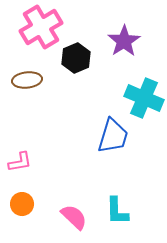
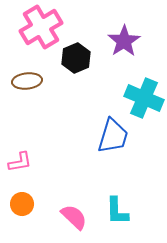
brown ellipse: moved 1 px down
